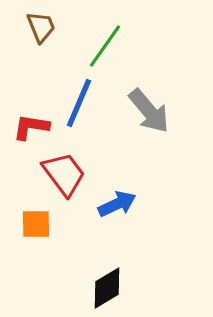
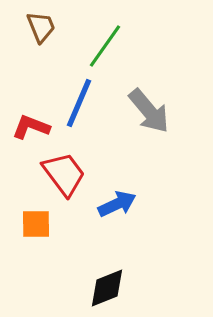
red L-shape: rotated 12 degrees clockwise
black diamond: rotated 9 degrees clockwise
